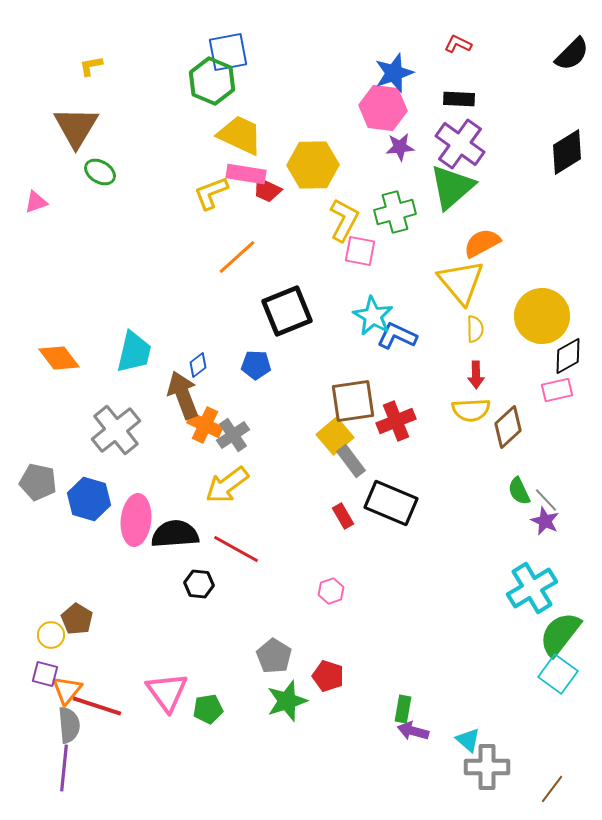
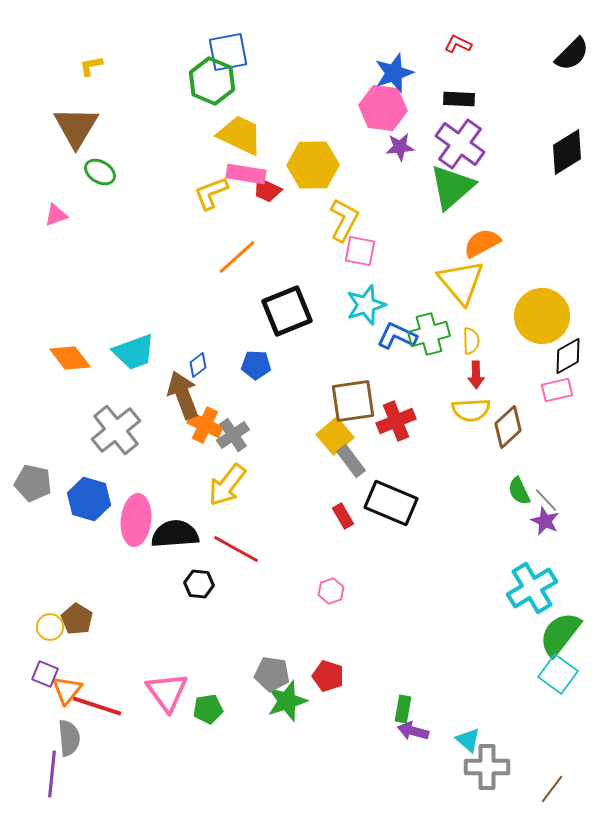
pink triangle at (36, 202): moved 20 px right, 13 px down
green cross at (395, 212): moved 34 px right, 122 px down
cyan star at (373, 316): moved 7 px left, 11 px up; rotated 24 degrees clockwise
yellow semicircle at (475, 329): moved 4 px left, 12 px down
cyan trapezoid at (134, 352): rotated 57 degrees clockwise
orange diamond at (59, 358): moved 11 px right
gray pentagon at (38, 482): moved 5 px left, 1 px down
yellow arrow at (227, 485): rotated 15 degrees counterclockwise
yellow circle at (51, 635): moved 1 px left, 8 px up
gray pentagon at (274, 656): moved 2 px left, 18 px down; rotated 24 degrees counterclockwise
purple square at (45, 674): rotated 8 degrees clockwise
gray semicircle at (69, 725): moved 13 px down
purple line at (64, 768): moved 12 px left, 6 px down
